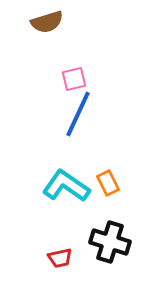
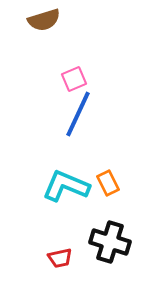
brown semicircle: moved 3 px left, 2 px up
pink square: rotated 10 degrees counterclockwise
cyan L-shape: rotated 12 degrees counterclockwise
